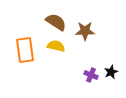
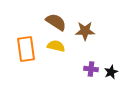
orange rectangle: moved 1 px right, 1 px up
purple cross: moved 6 px up; rotated 16 degrees counterclockwise
